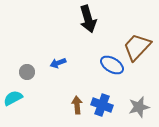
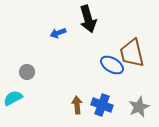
brown trapezoid: moved 5 px left, 6 px down; rotated 56 degrees counterclockwise
blue arrow: moved 30 px up
gray star: rotated 10 degrees counterclockwise
